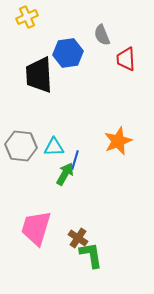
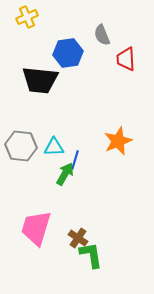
black trapezoid: moved 1 px right, 5 px down; rotated 81 degrees counterclockwise
